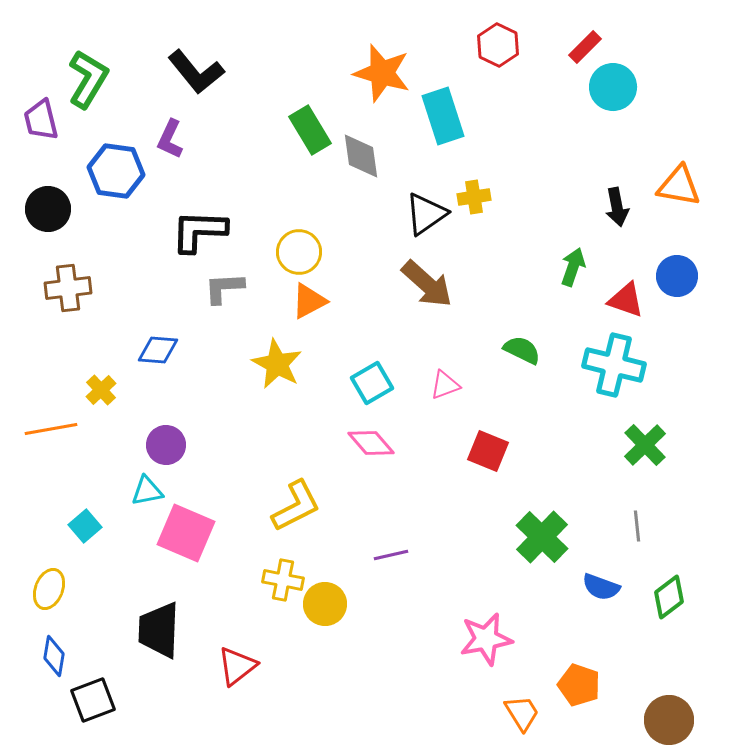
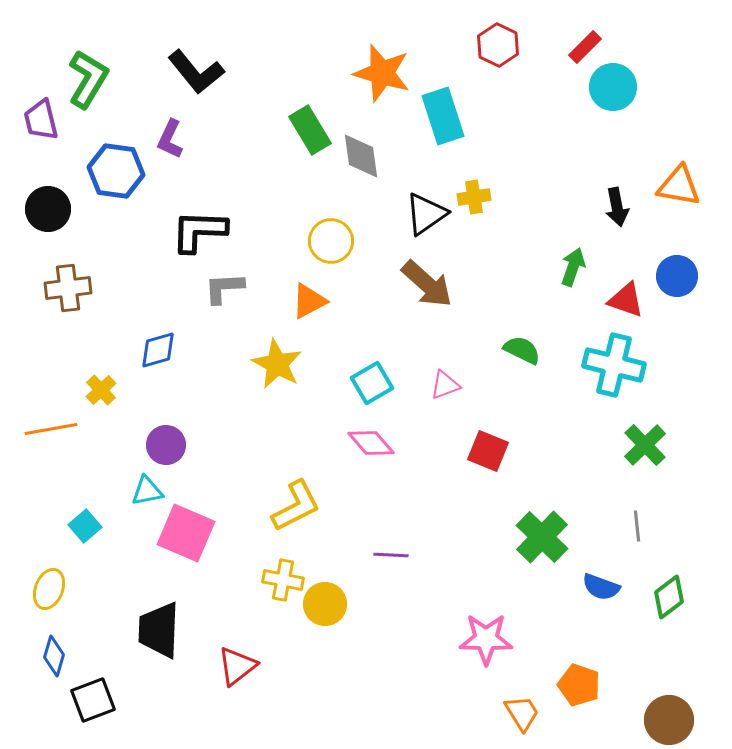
yellow circle at (299, 252): moved 32 px right, 11 px up
blue diamond at (158, 350): rotated 21 degrees counterclockwise
purple line at (391, 555): rotated 16 degrees clockwise
pink star at (486, 639): rotated 12 degrees clockwise
blue diamond at (54, 656): rotated 6 degrees clockwise
